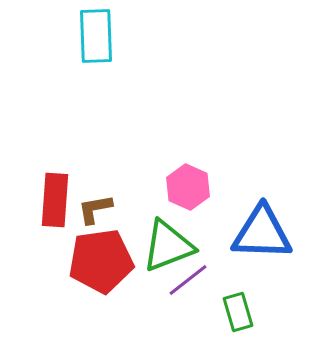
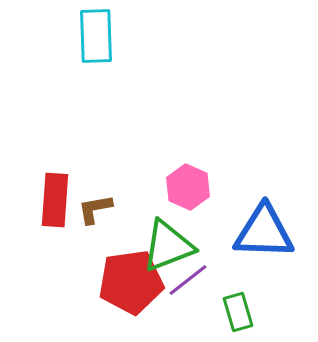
blue triangle: moved 2 px right, 1 px up
red pentagon: moved 30 px right, 21 px down
